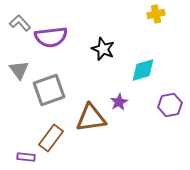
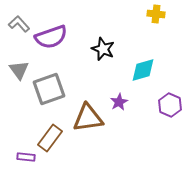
yellow cross: rotated 18 degrees clockwise
gray L-shape: moved 1 px left, 1 px down
purple semicircle: rotated 12 degrees counterclockwise
gray square: moved 1 px up
purple hexagon: rotated 25 degrees counterclockwise
brown triangle: moved 3 px left
brown rectangle: moved 1 px left
